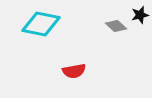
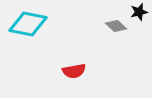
black star: moved 1 px left, 3 px up
cyan diamond: moved 13 px left
